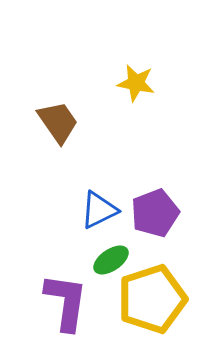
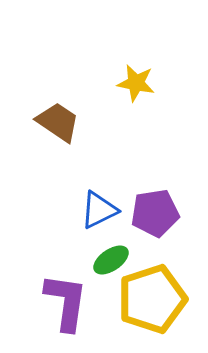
brown trapezoid: rotated 21 degrees counterclockwise
purple pentagon: rotated 12 degrees clockwise
